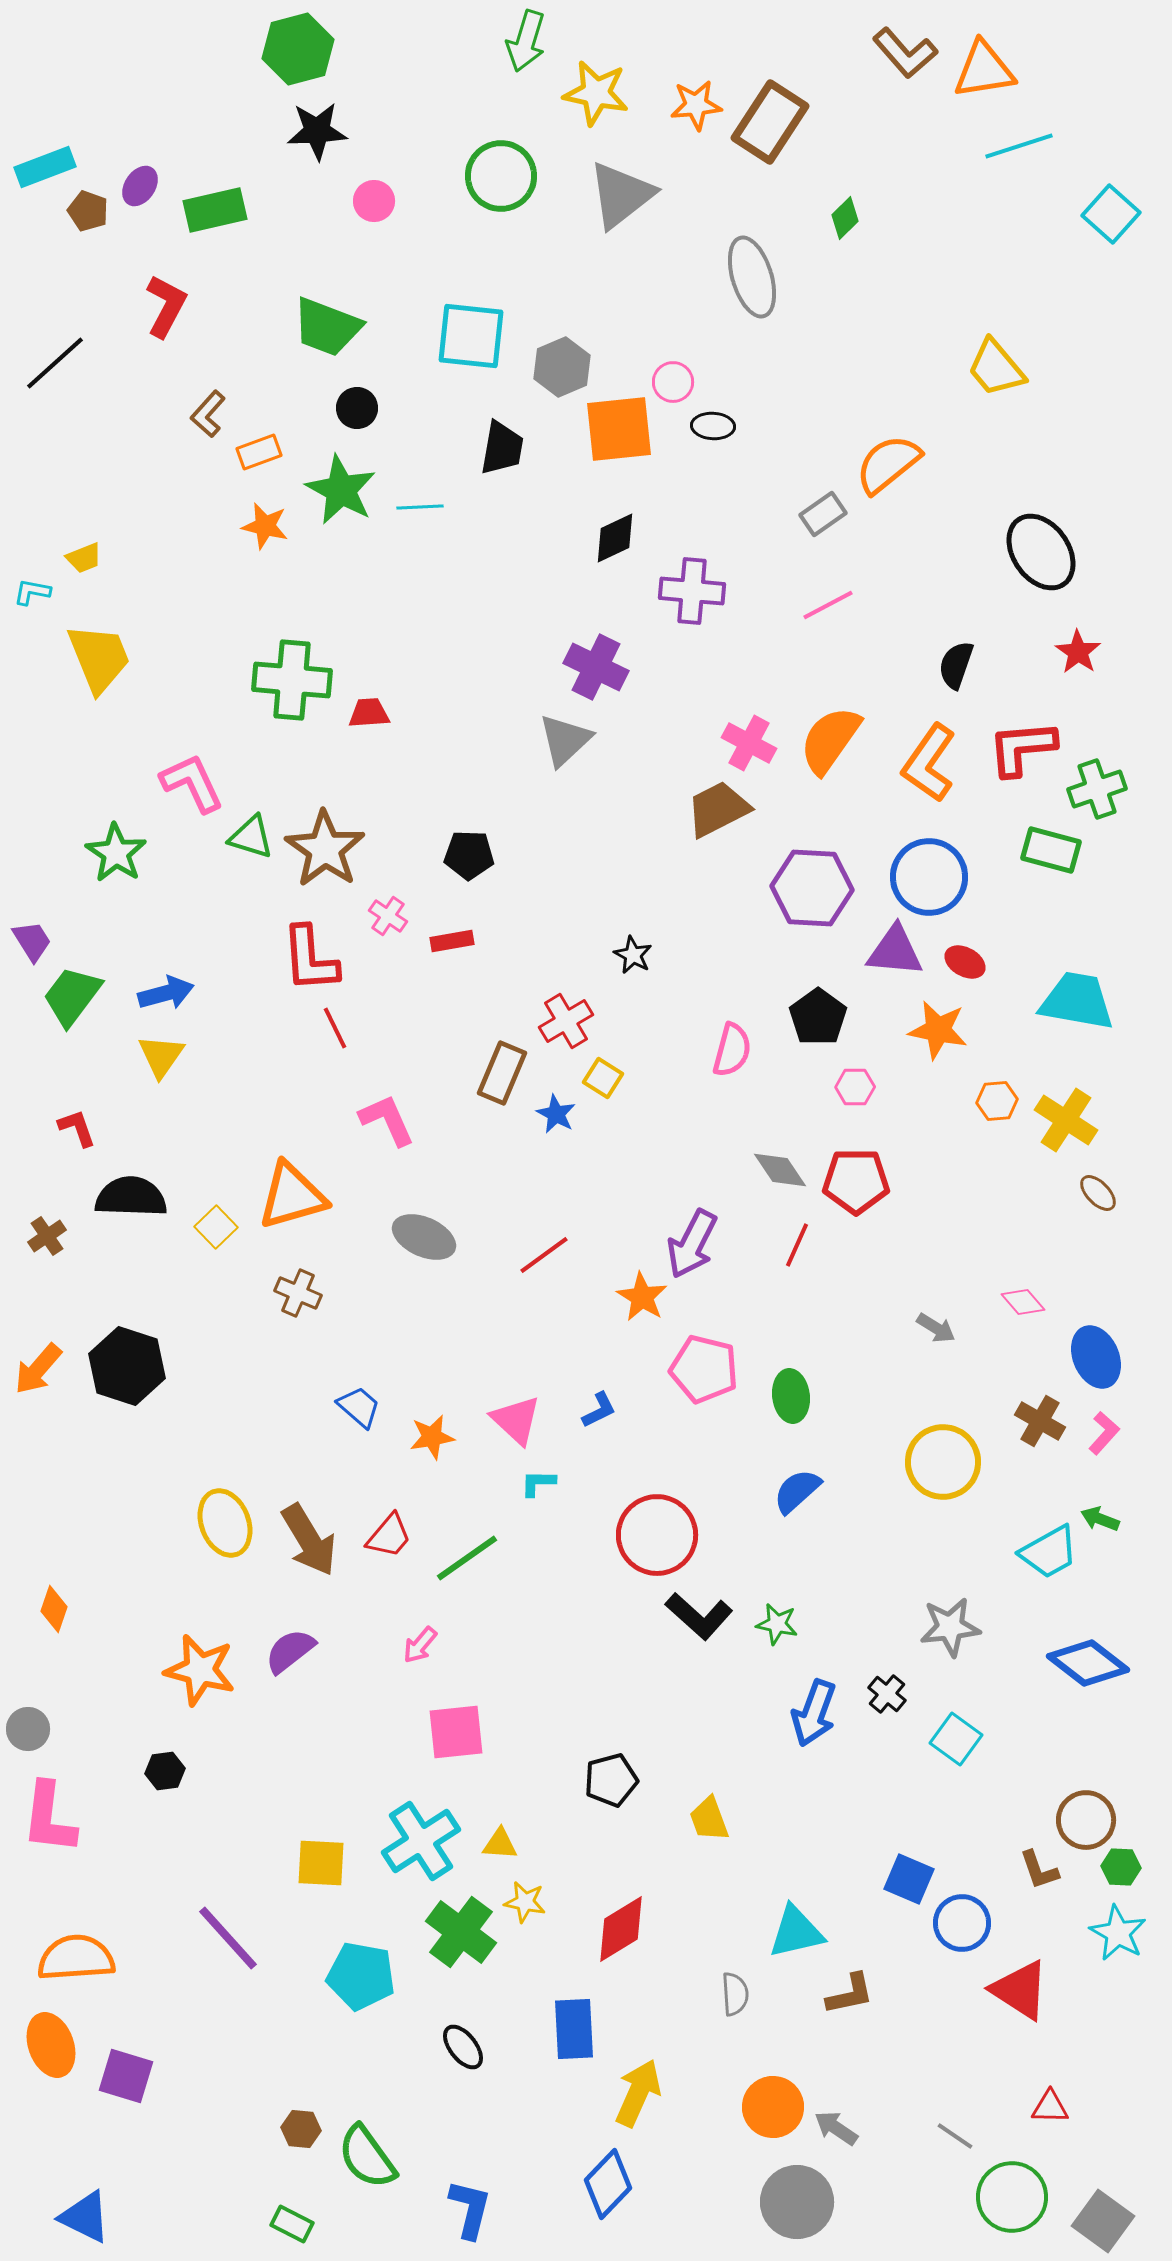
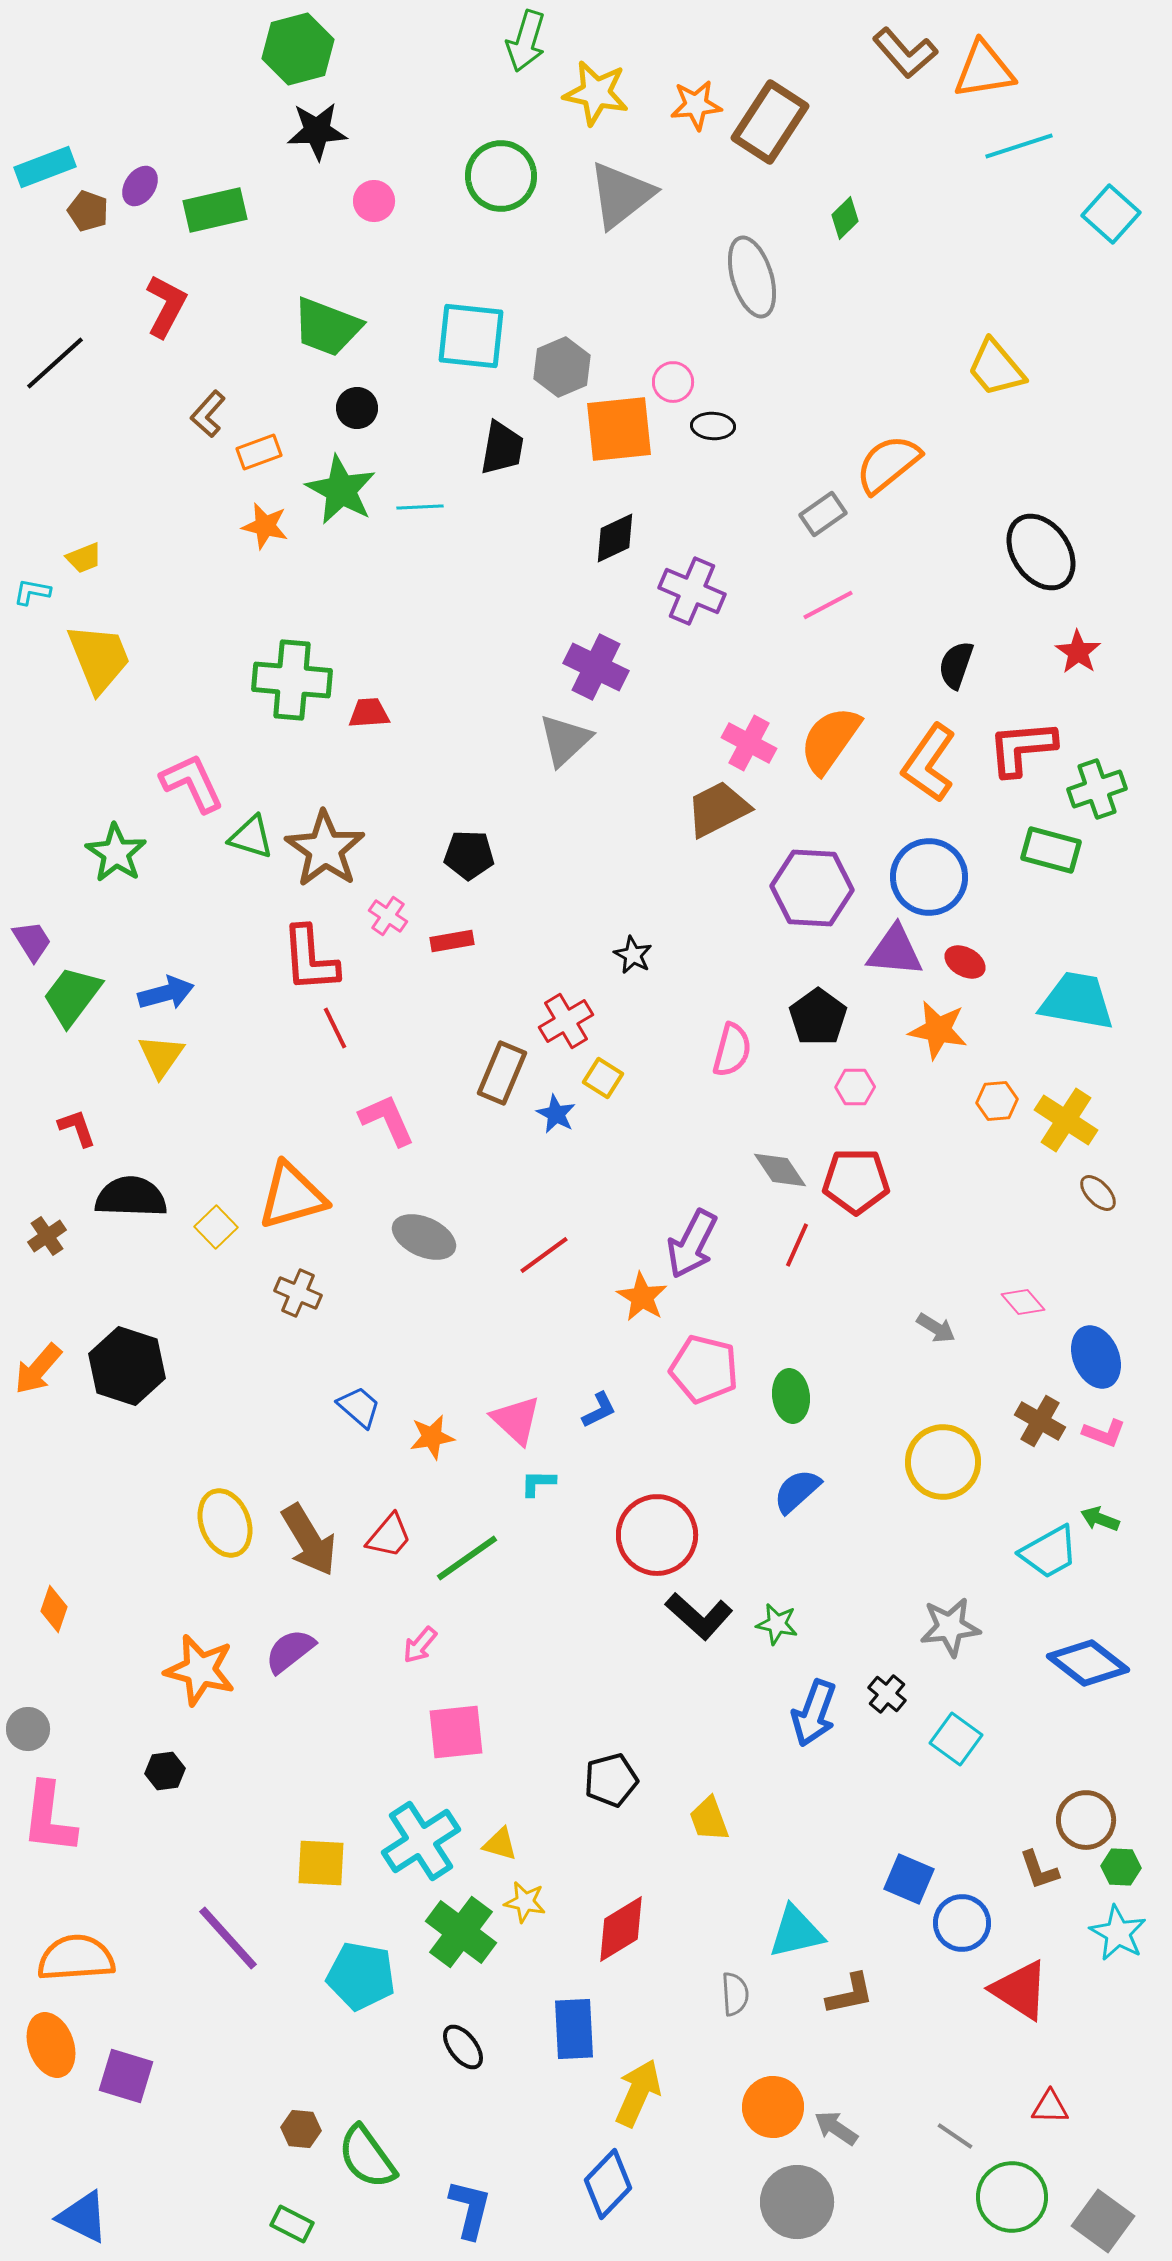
purple cross at (692, 591): rotated 18 degrees clockwise
pink L-shape at (1104, 1433): rotated 69 degrees clockwise
yellow triangle at (500, 1844): rotated 12 degrees clockwise
blue triangle at (85, 2217): moved 2 px left
